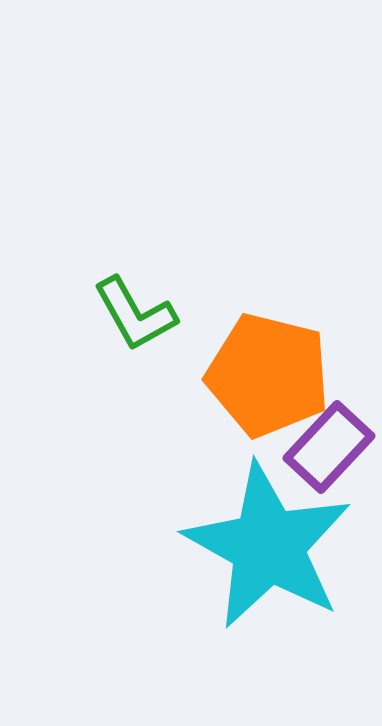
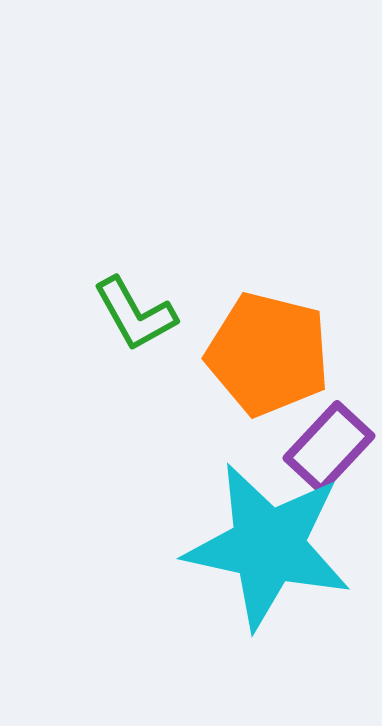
orange pentagon: moved 21 px up
cyan star: rotated 17 degrees counterclockwise
